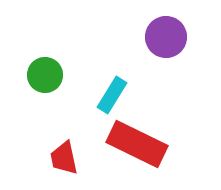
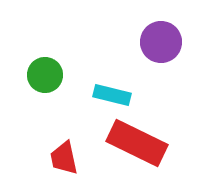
purple circle: moved 5 px left, 5 px down
cyan rectangle: rotated 72 degrees clockwise
red rectangle: moved 1 px up
